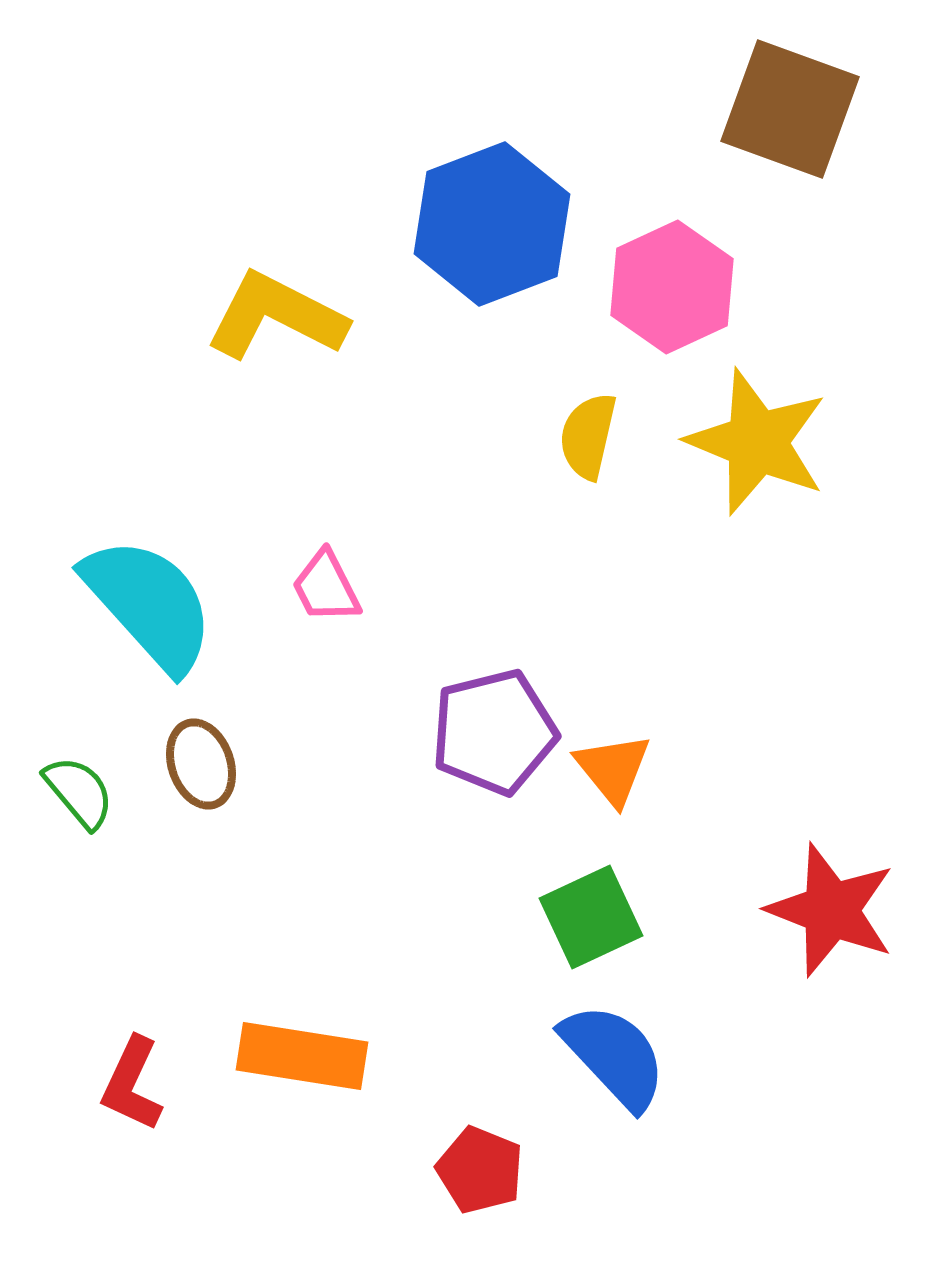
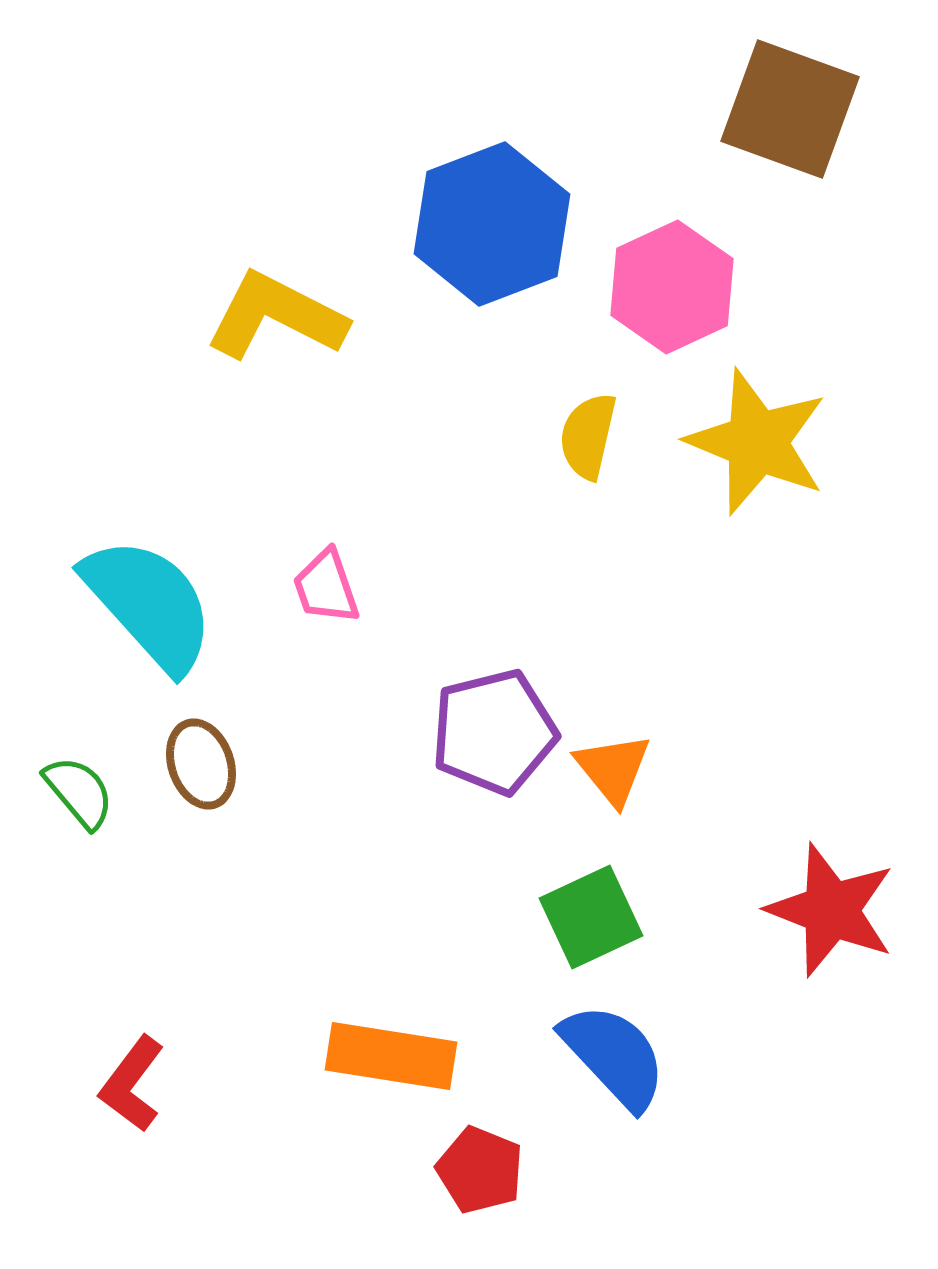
pink trapezoid: rotated 8 degrees clockwise
orange rectangle: moved 89 px right
red L-shape: rotated 12 degrees clockwise
